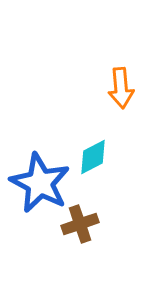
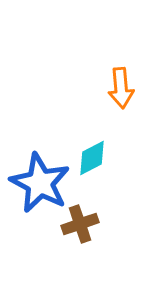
cyan diamond: moved 1 px left, 1 px down
